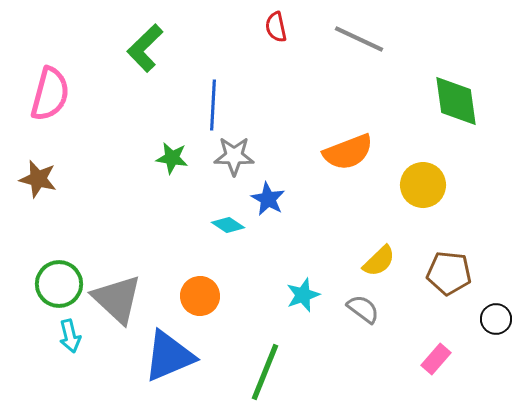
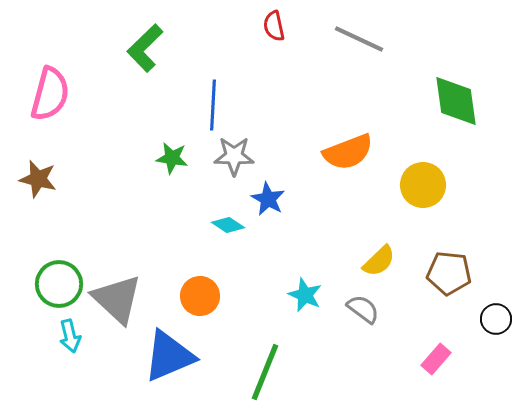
red semicircle: moved 2 px left, 1 px up
cyan star: moved 2 px right; rotated 28 degrees counterclockwise
